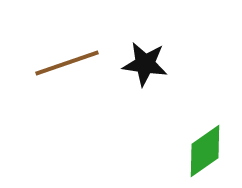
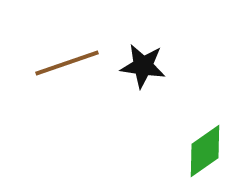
black star: moved 2 px left, 2 px down
